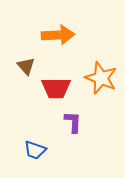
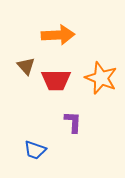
red trapezoid: moved 8 px up
